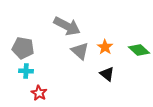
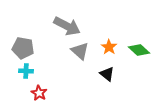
orange star: moved 4 px right
